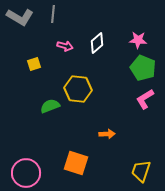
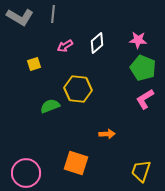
pink arrow: rotated 133 degrees clockwise
